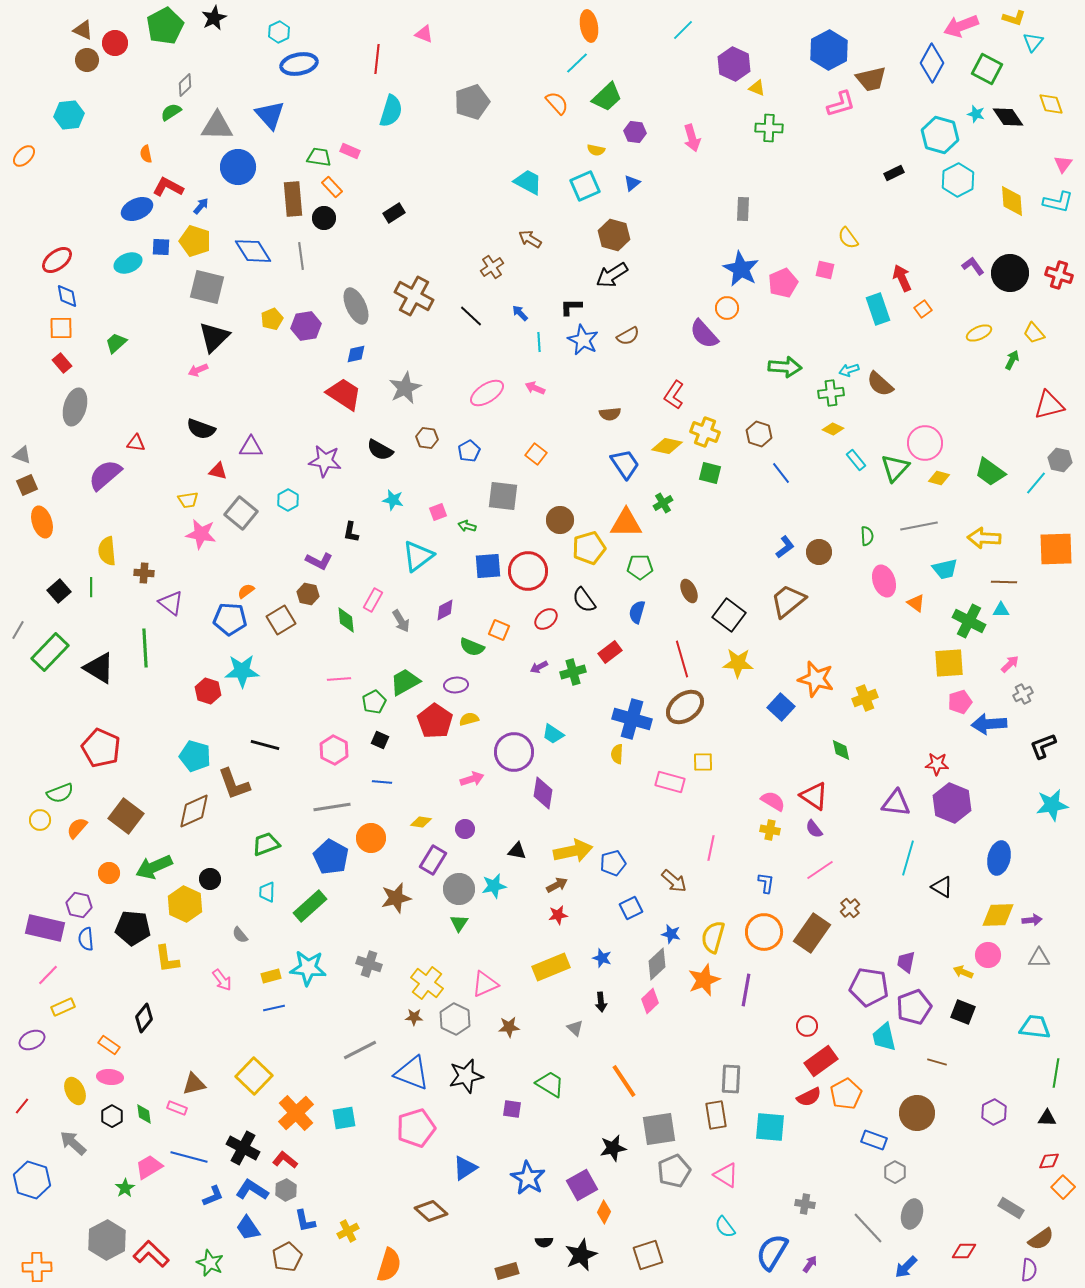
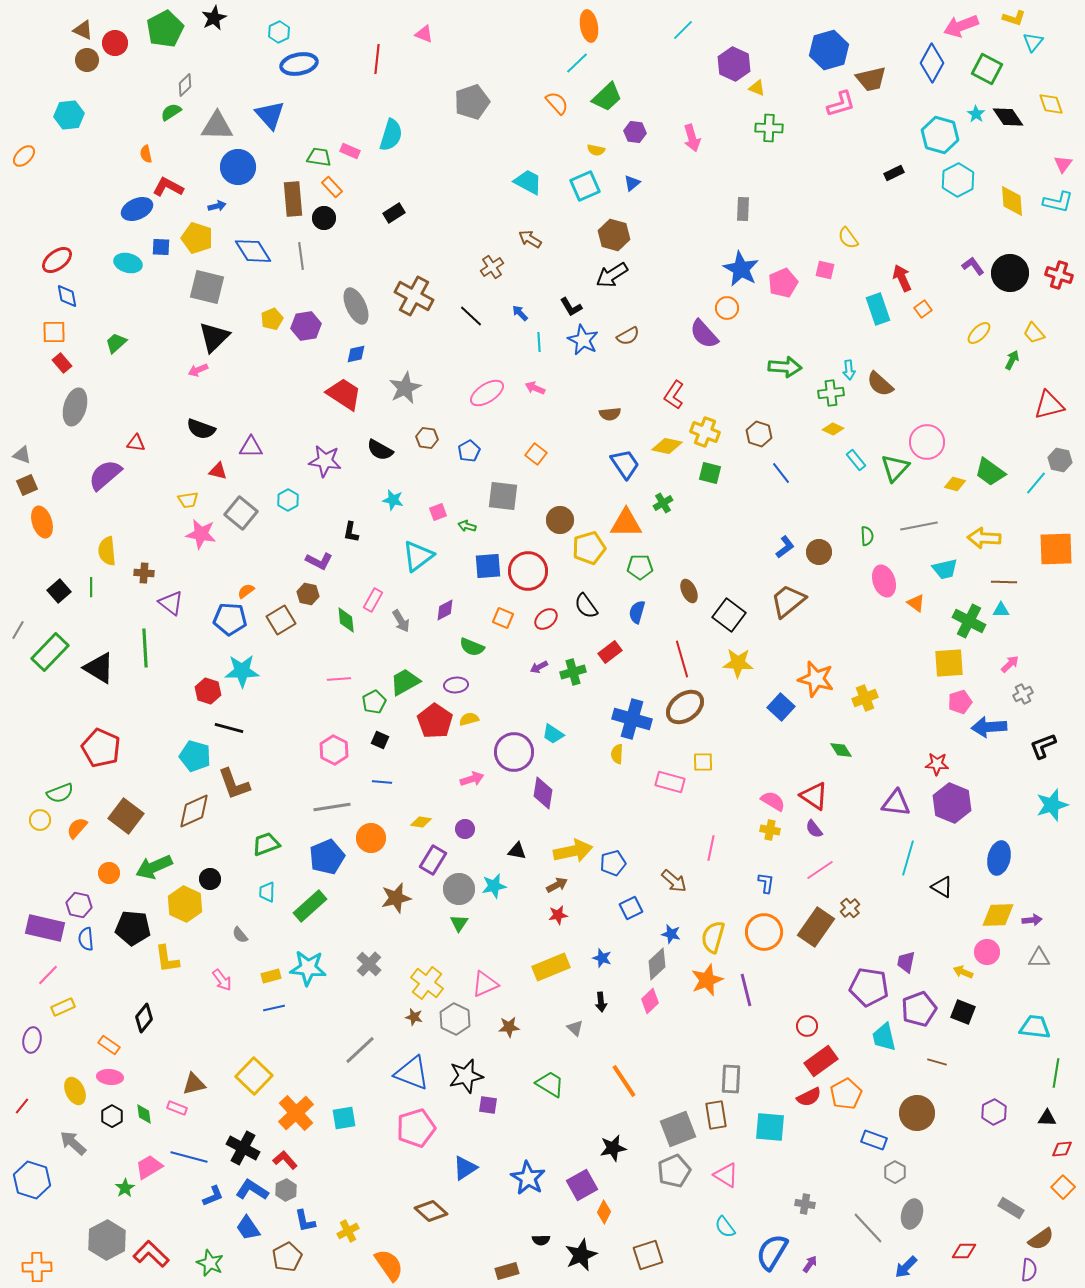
green pentagon at (165, 26): moved 3 px down
blue hexagon at (829, 50): rotated 12 degrees clockwise
cyan semicircle at (391, 111): moved 24 px down
cyan star at (976, 114): rotated 18 degrees clockwise
blue arrow at (201, 206): moved 16 px right; rotated 36 degrees clockwise
yellow pentagon at (195, 241): moved 2 px right, 3 px up
cyan ellipse at (128, 263): rotated 36 degrees clockwise
black L-shape at (571, 307): rotated 120 degrees counterclockwise
orange square at (61, 328): moved 7 px left, 4 px down
yellow ellipse at (979, 333): rotated 20 degrees counterclockwise
cyan arrow at (849, 370): rotated 78 degrees counterclockwise
pink circle at (925, 443): moved 2 px right, 1 px up
yellow diamond at (939, 478): moved 16 px right, 6 px down
black semicircle at (584, 600): moved 2 px right, 6 px down
orange square at (499, 630): moved 4 px right, 12 px up
blue arrow at (989, 724): moved 3 px down
black line at (265, 745): moved 36 px left, 17 px up
green diamond at (841, 750): rotated 20 degrees counterclockwise
cyan star at (1052, 805): rotated 8 degrees counterclockwise
blue pentagon at (331, 857): moved 4 px left; rotated 20 degrees clockwise
brown rectangle at (812, 933): moved 4 px right, 6 px up
pink circle at (988, 955): moved 1 px left, 3 px up
gray cross at (369, 964): rotated 25 degrees clockwise
orange star at (704, 980): moved 3 px right
purple line at (746, 990): rotated 24 degrees counterclockwise
purple pentagon at (914, 1007): moved 5 px right, 2 px down
brown star at (414, 1017): rotated 12 degrees clockwise
purple ellipse at (32, 1040): rotated 55 degrees counterclockwise
gray line at (360, 1050): rotated 16 degrees counterclockwise
purple square at (512, 1109): moved 24 px left, 4 px up
gray square at (659, 1129): moved 19 px right; rotated 12 degrees counterclockwise
red L-shape at (285, 1160): rotated 10 degrees clockwise
red diamond at (1049, 1161): moved 13 px right, 12 px up
black semicircle at (544, 1242): moved 3 px left, 2 px up
orange semicircle at (389, 1265): rotated 52 degrees counterclockwise
